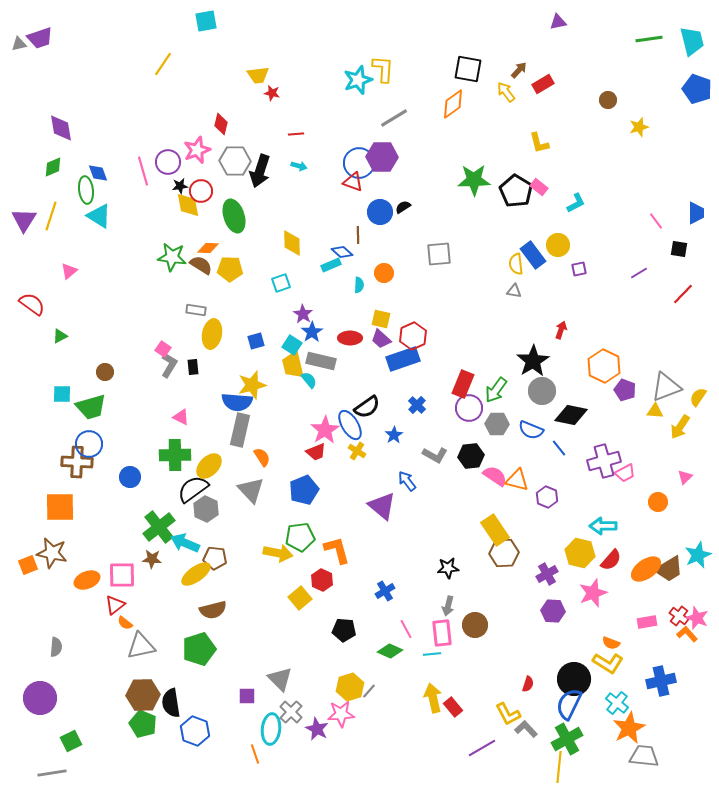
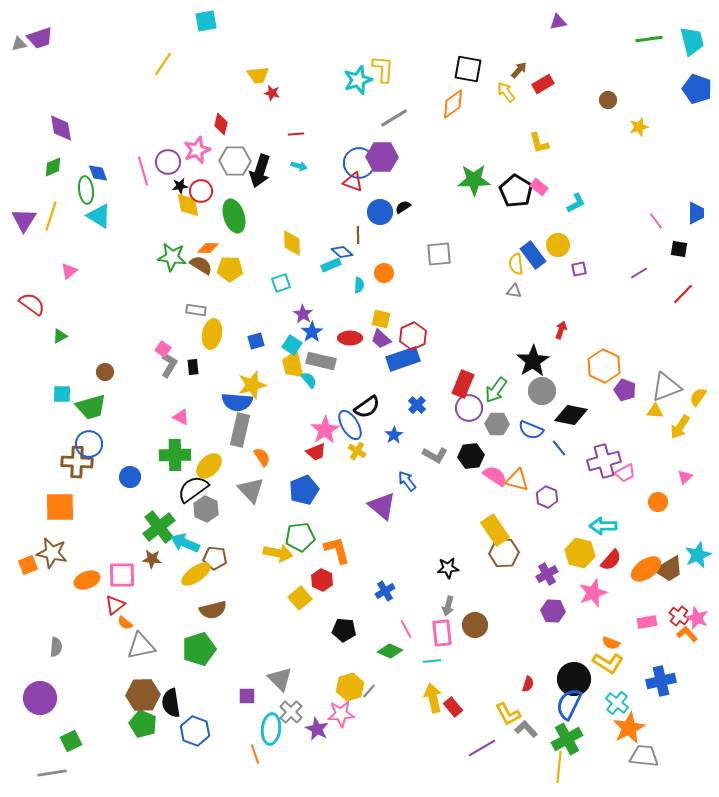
cyan line at (432, 654): moved 7 px down
